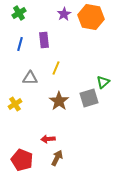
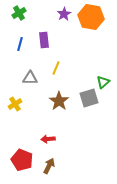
brown arrow: moved 8 px left, 8 px down
